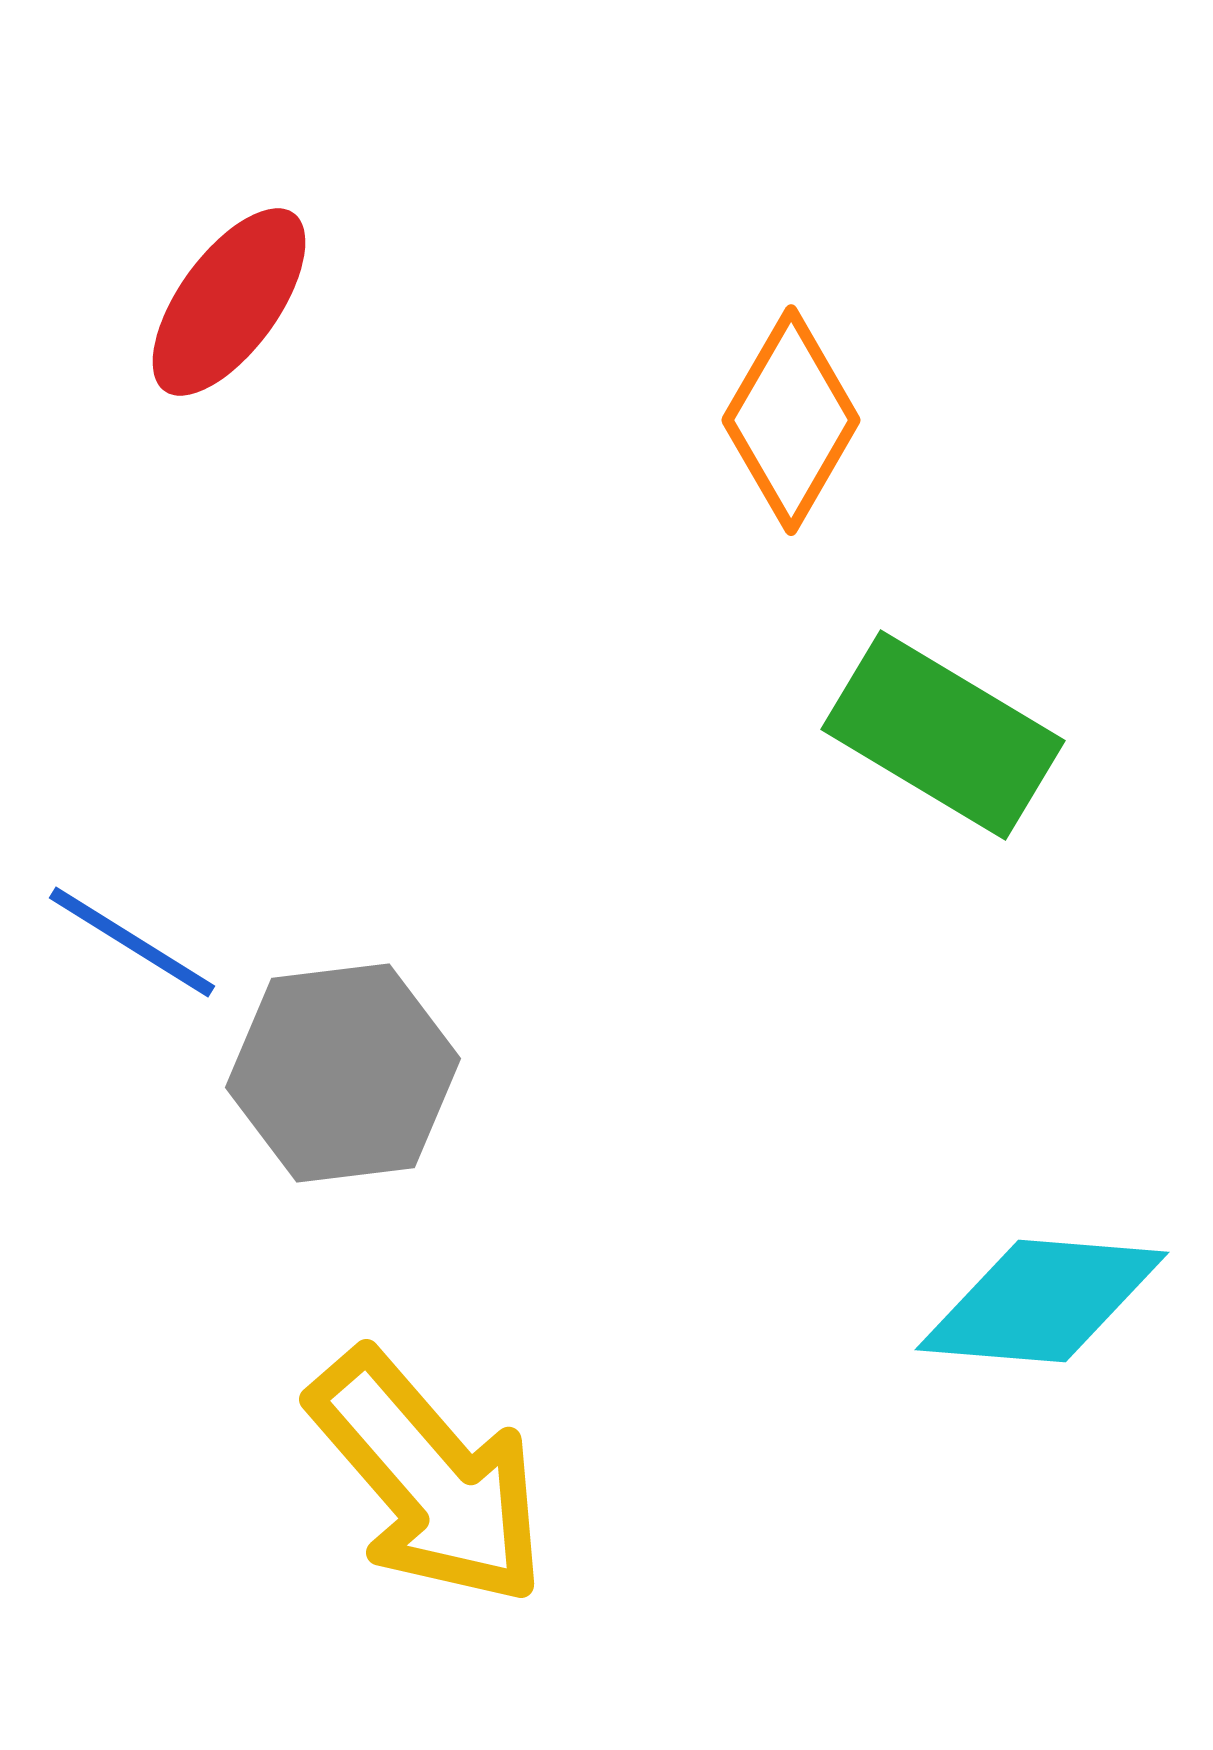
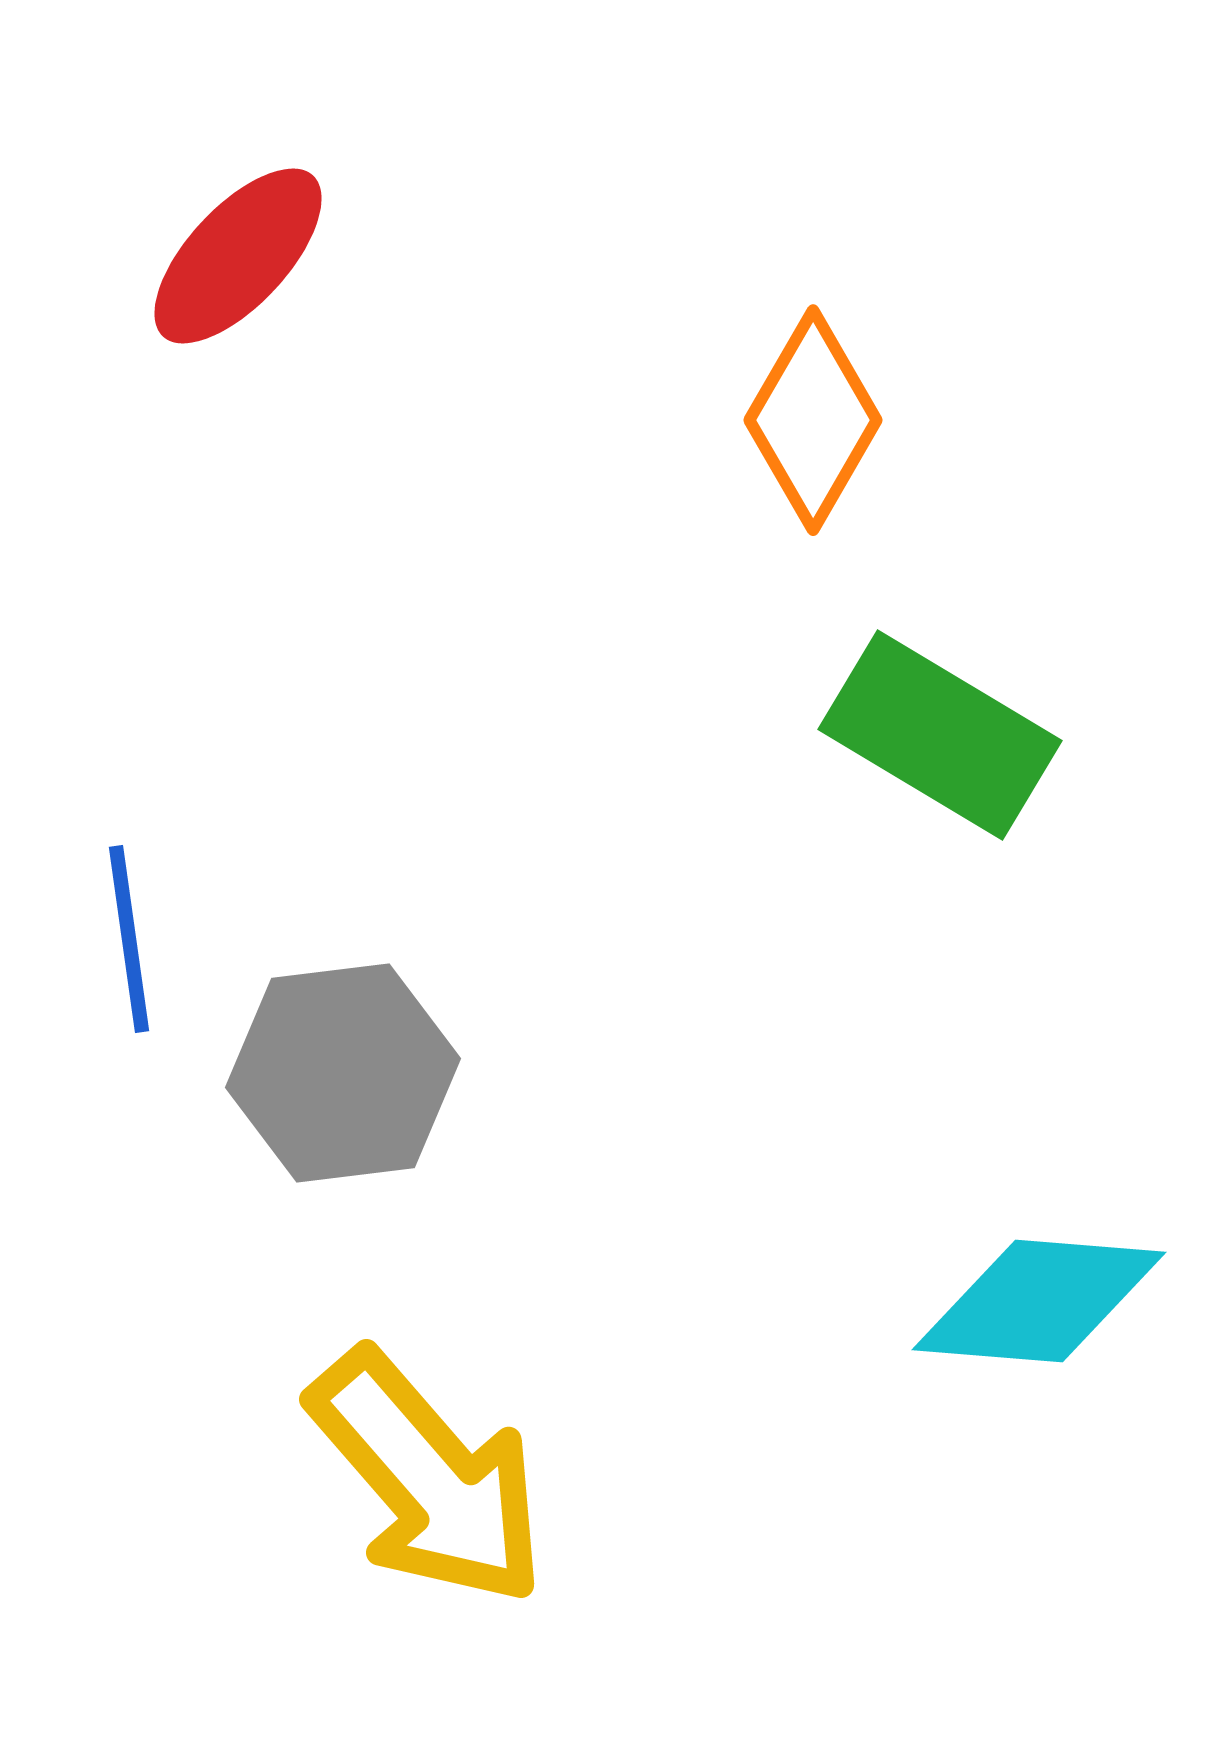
red ellipse: moved 9 px right, 46 px up; rotated 7 degrees clockwise
orange diamond: moved 22 px right
green rectangle: moved 3 px left
blue line: moved 3 px left, 3 px up; rotated 50 degrees clockwise
cyan diamond: moved 3 px left
